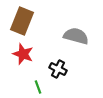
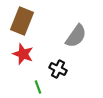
gray semicircle: rotated 110 degrees clockwise
